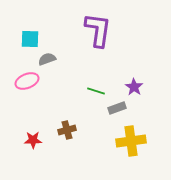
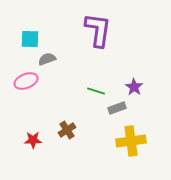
pink ellipse: moved 1 px left
brown cross: rotated 18 degrees counterclockwise
